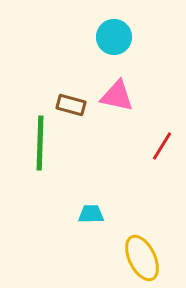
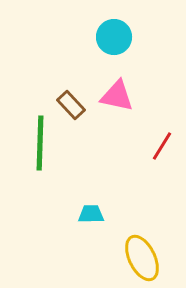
brown rectangle: rotated 32 degrees clockwise
